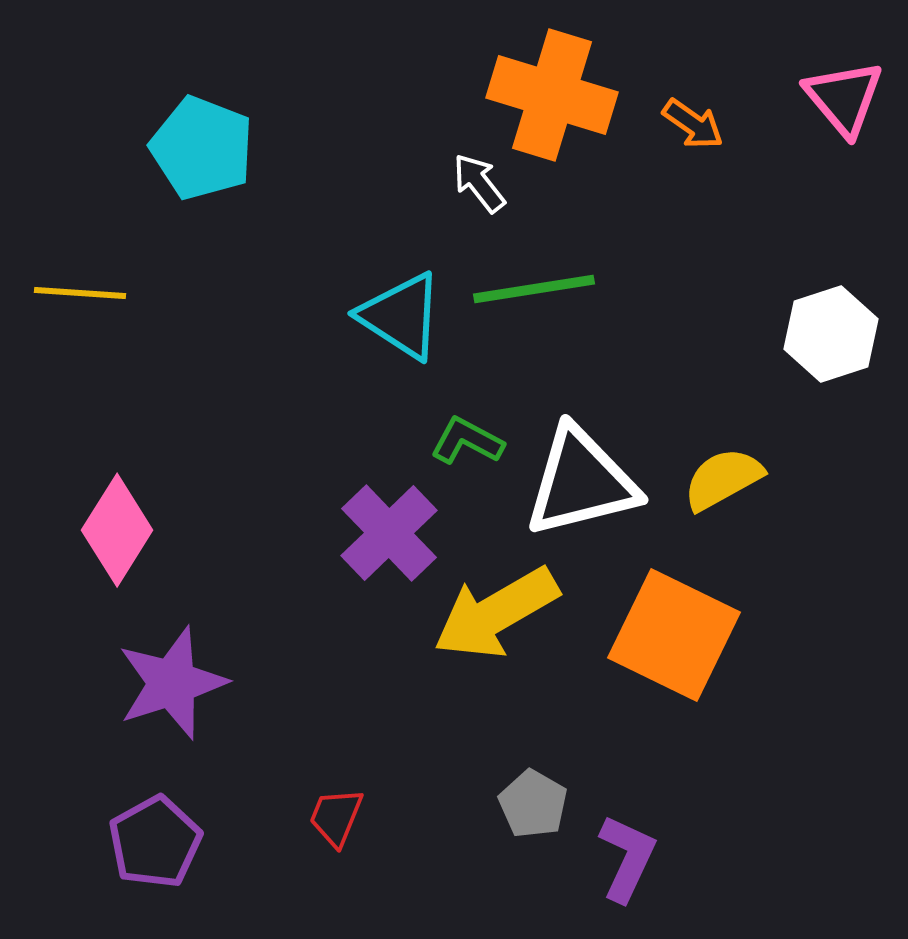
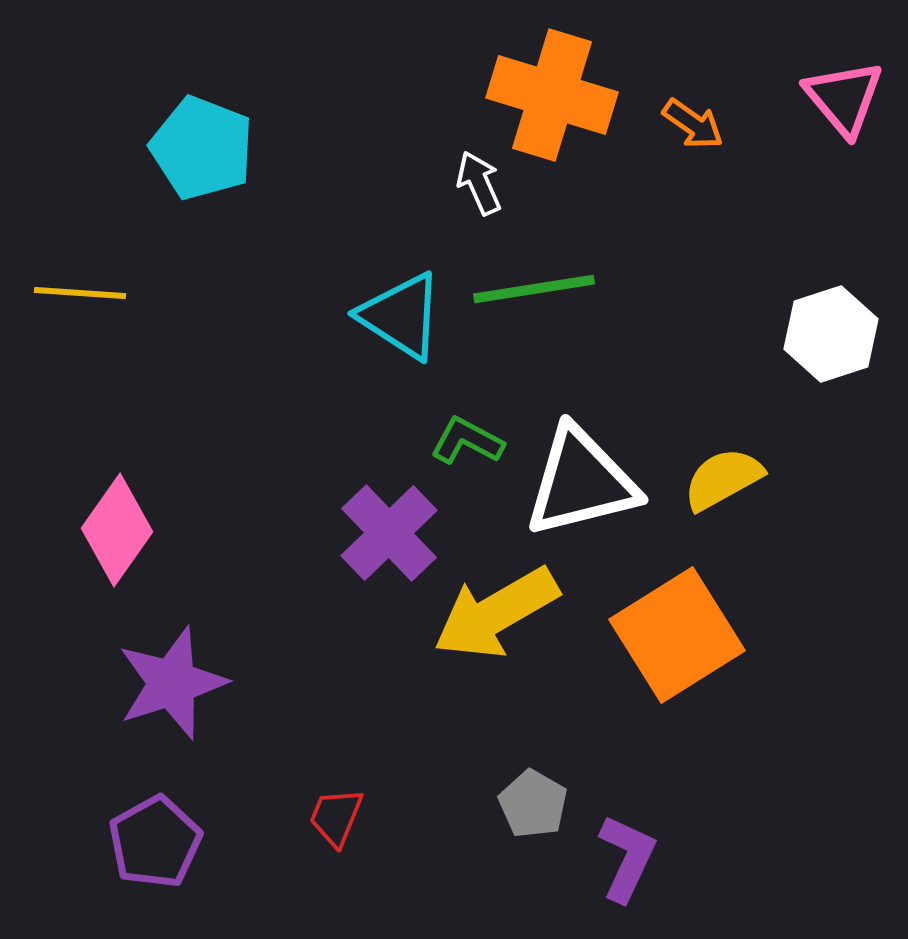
white arrow: rotated 14 degrees clockwise
pink diamond: rotated 3 degrees clockwise
orange square: moved 3 px right; rotated 32 degrees clockwise
